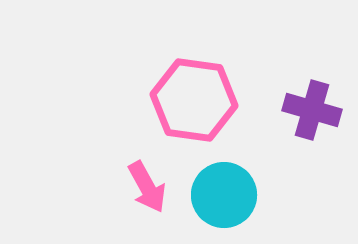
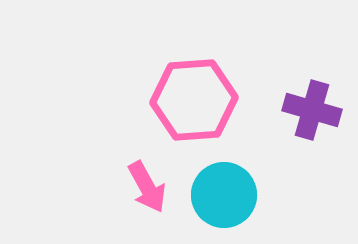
pink hexagon: rotated 12 degrees counterclockwise
